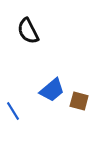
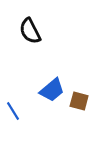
black semicircle: moved 2 px right
